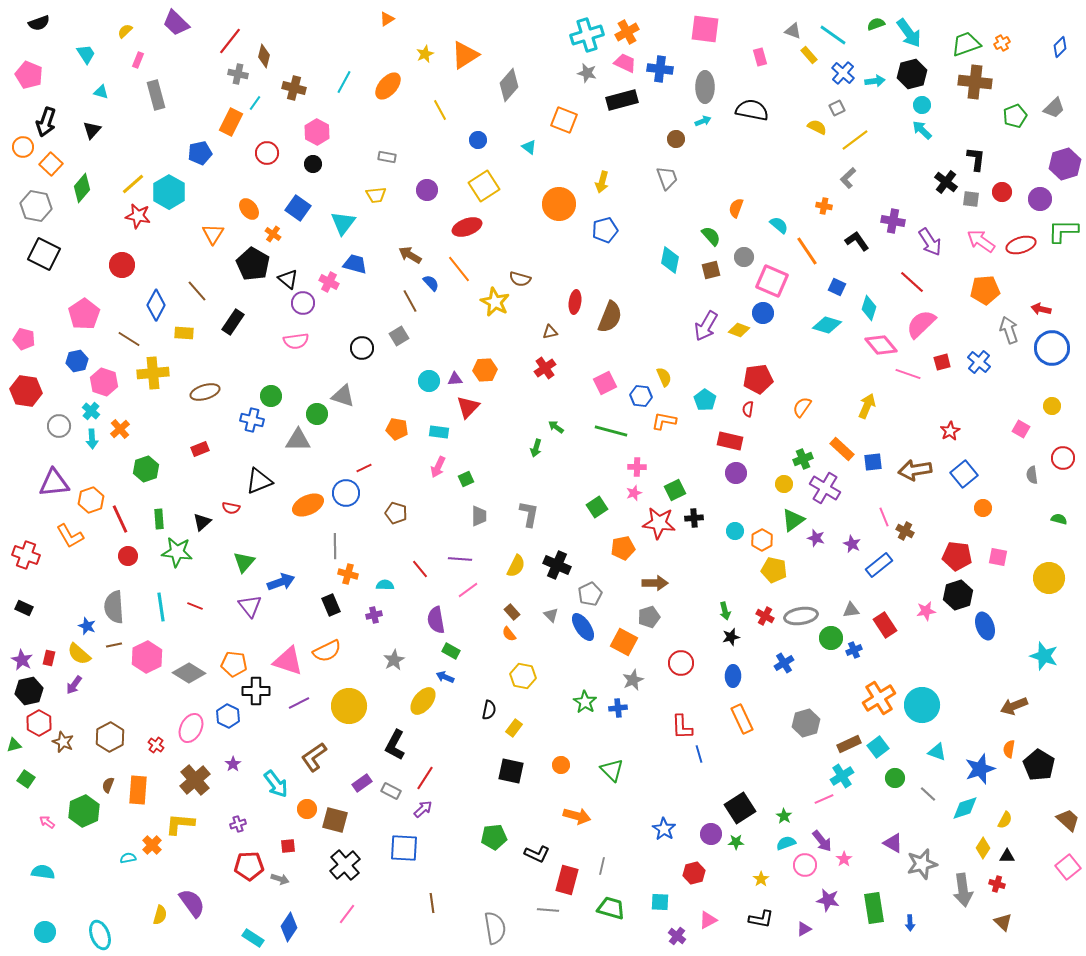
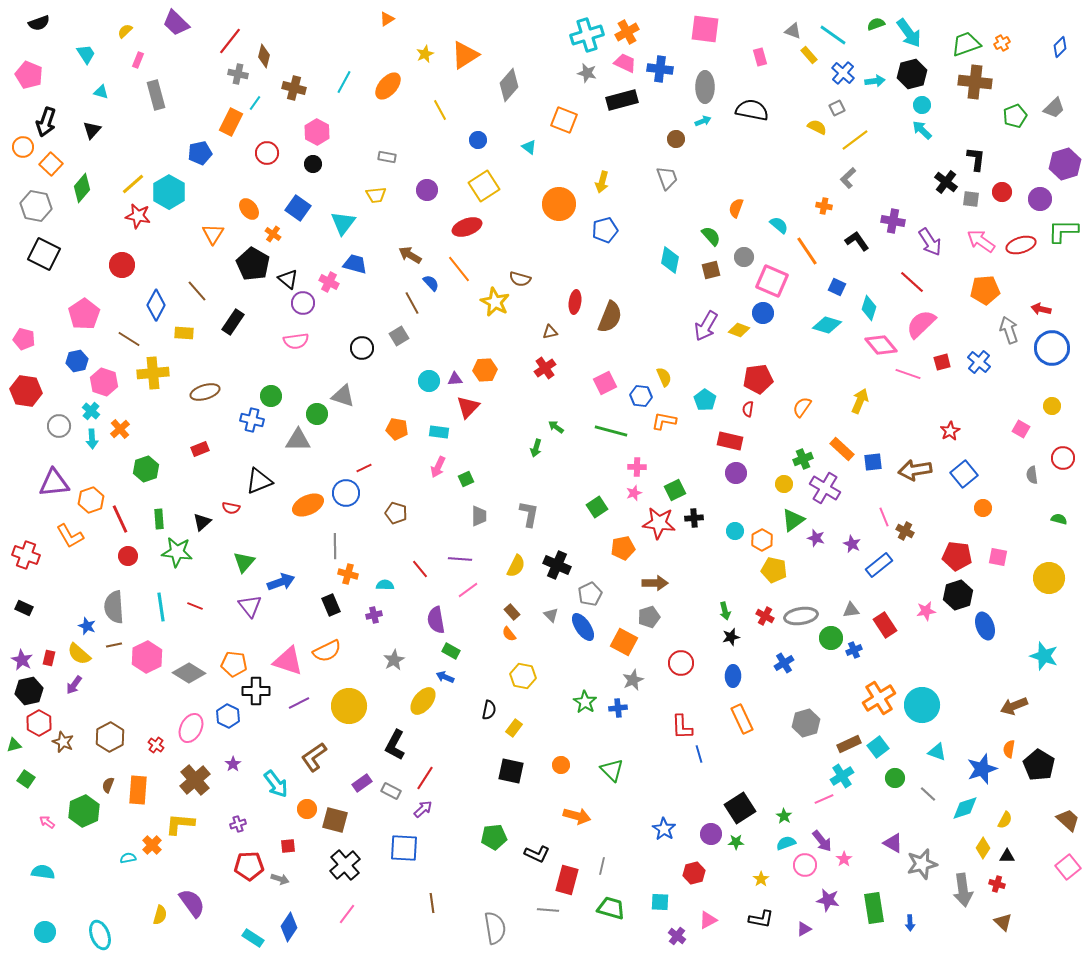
brown line at (410, 301): moved 2 px right, 2 px down
yellow arrow at (867, 406): moved 7 px left, 5 px up
blue star at (980, 769): moved 2 px right
